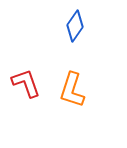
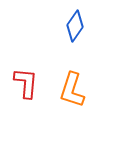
red L-shape: rotated 24 degrees clockwise
